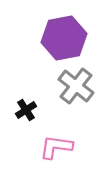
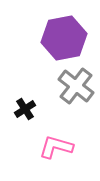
black cross: moved 1 px left, 1 px up
pink L-shape: rotated 8 degrees clockwise
